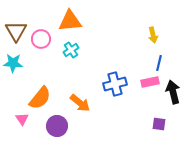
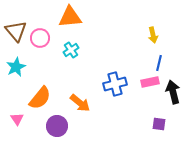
orange triangle: moved 4 px up
brown triangle: rotated 10 degrees counterclockwise
pink circle: moved 1 px left, 1 px up
cyan star: moved 3 px right, 4 px down; rotated 30 degrees counterclockwise
pink triangle: moved 5 px left
